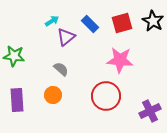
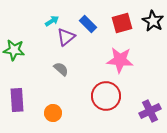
blue rectangle: moved 2 px left
green star: moved 6 px up
orange circle: moved 18 px down
